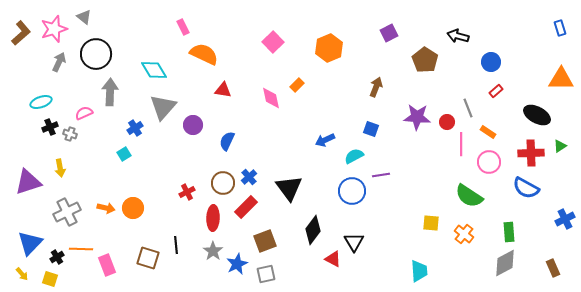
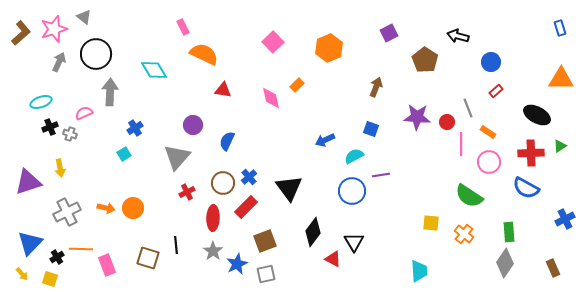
gray triangle at (163, 107): moved 14 px right, 50 px down
black diamond at (313, 230): moved 2 px down
gray diamond at (505, 263): rotated 28 degrees counterclockwise
